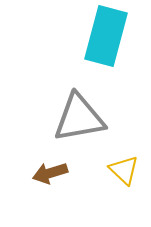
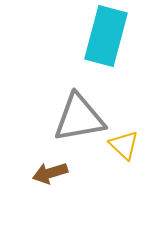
yellow triangle: moved 25 px up
